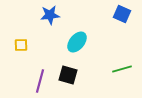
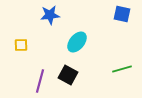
blue square: rotated 12 degrees counterclockwise
black square: rotated 12 degrees clockwise
